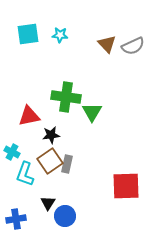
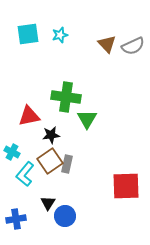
cyan star: rotated 21 degrees counterclockwise
green triangle: moved 5 px left, 7 px down
cyan L-shape: rotated 20 degrees clockwise
